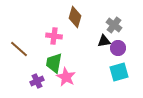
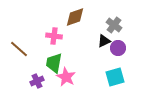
brown diamond: rotated 55 degrees clockwise
black triangle: rotated 16 degrees counterclockwise
cyan square: moved 4 px left, 5 px down
